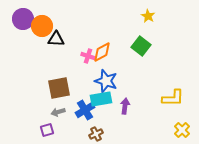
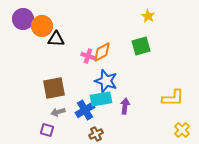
green square: rotated 36 degrees clockwise
brown square: moved 5 px left
purple square: rotated 32 degrees clockwise
